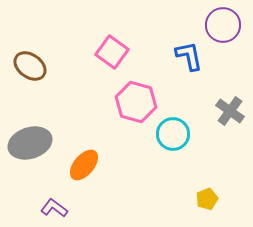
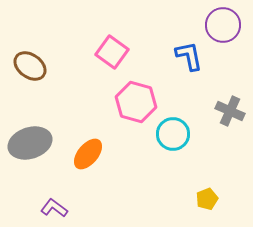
gray cross: rotated 12 degrees counterclockwise
orange ellipse: moved 4 px right, 11 px up
